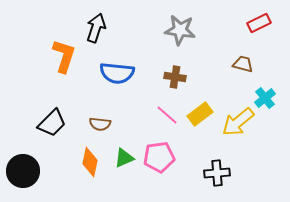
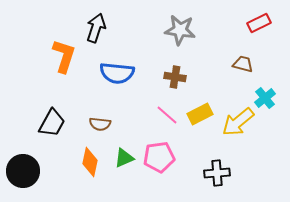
yellow rectangle: rotated 10 degrees clockwise
black trapezoid: rotated 16 degrees counterclockwise
